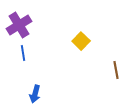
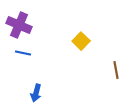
purple cross: rotated 35 degrees counterclockwise
blue line: rotated 70 degrees counterclockwise
blue arrow: moved 1 px right, 1 px up
